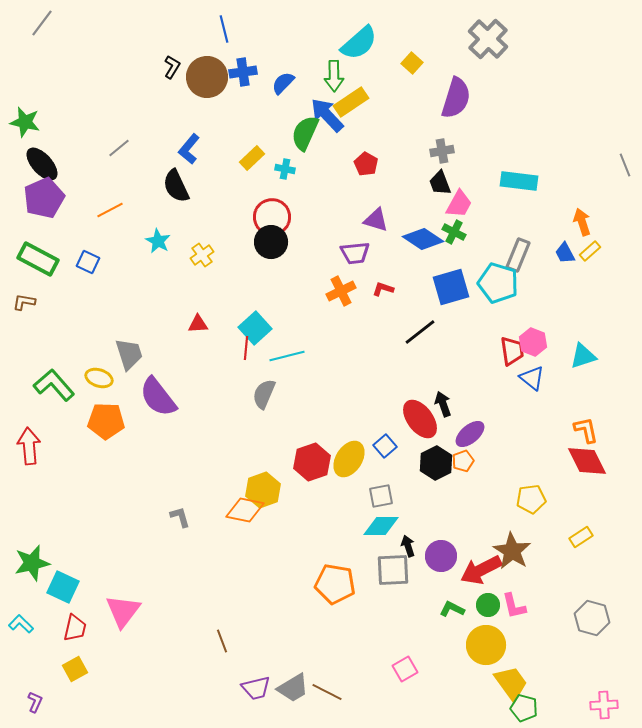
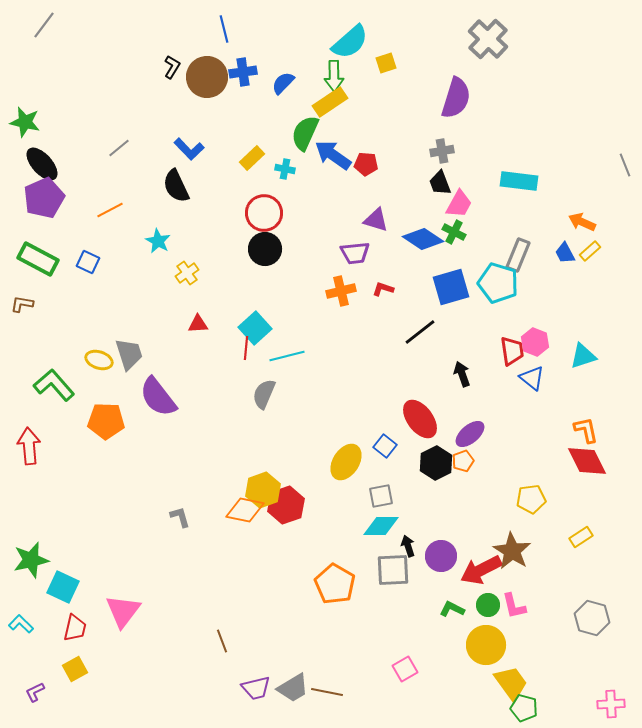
gray line at (42, 23): moved 2 px right, 2 px down
cyan semicircle at (359, 43): moved 9 px left, 1 px up
yellow square at (412, 63): moved 26 px left; rotated 30 degrees clockwise
yellow rectangle at (351, 102): moved 21 px left
blue arrow at (327, 115): moved 6 px right, 40 px down; rotated 12 degrees counterclockwise
blue L-shape at (189, 149): rotated 84 degrees counterclockwise
red pentagon at (366, 164): rotated 25 degrees counterclockwise
red circle at (272, 217): moved 8 px left, 4 px up
orange arrow at (582, 222): rotated 48 degrees counterclockwise
black circle at (271, 242): moved 6 px left, 7 px down
yellow cross at (202, 255): moved 15 px left, 18 px down
orange cross at (341, 291): rotated 12 degrees clockwise
brown L-shape at (24, 302): moved 2 px left, 2 px down
pink hexagon at (533, 342): moved 2 px right
yellow ellipse at (99, 378): moved 18 px up
black arrow at (443, 404): moved 19 px right, 30 px up
blue square at (385, 446): rotated 10 degrees counterclockwise
yellow ellipse at (349, 459): moved 3 px left, 3 px down
red hexagon at (312, 462): moved 26 px left, 43 px down
green star at (32, 563): moved 1 px left, 3 px up
orange pentagon at (335, 584): rotated 21 degrees clockwise
brown line at (327, 692): rotated 16 degrees counterclockwise
purple L-shape at (35, 702): moved 10 px up; rotated 140 degrees counterclockwise
pink cross at (604, 705): moved 7 px right, 1 px up
